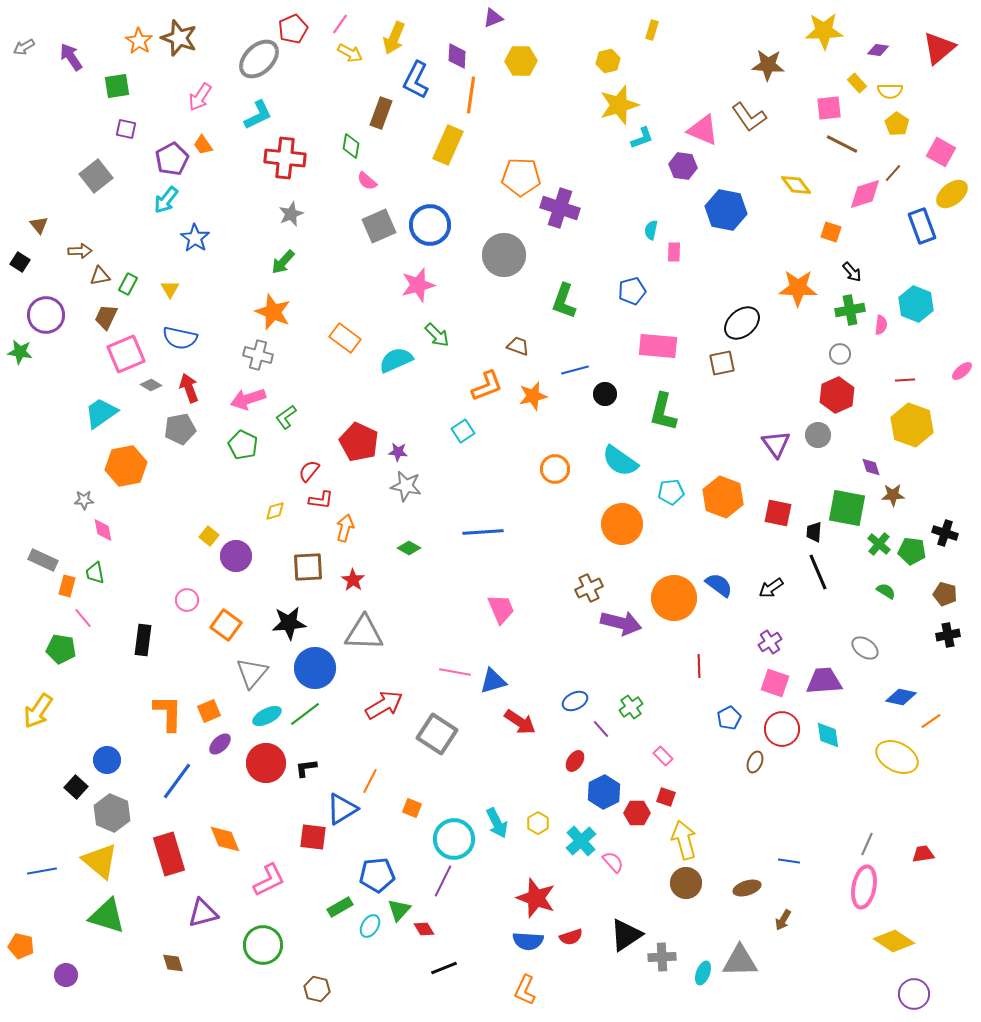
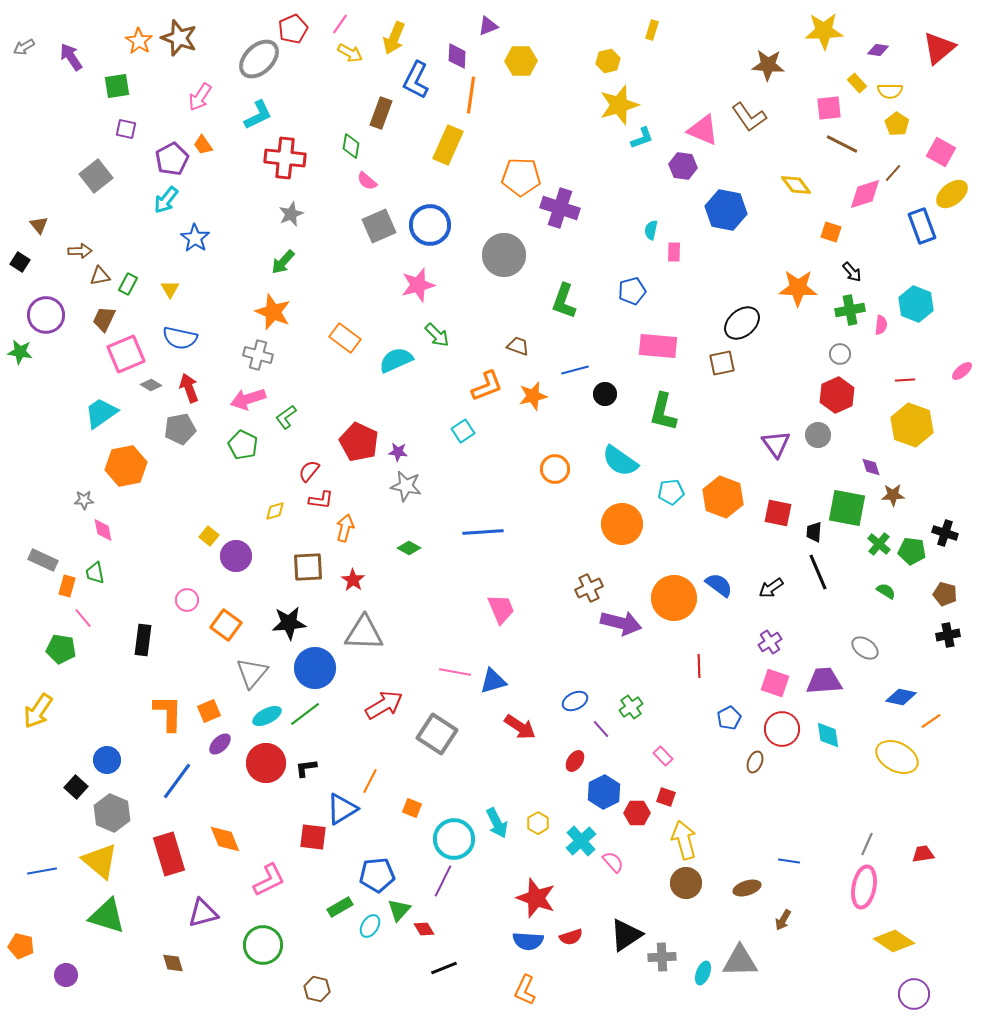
purple triangle at (493, 18): moved 5 px left, 8 px down
brown trapezoid at (106, 317): moved 2 px left, 2 px down
red arrow at (520, 722): moved 5 px down
